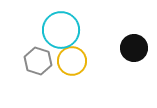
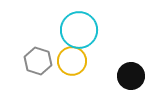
cyan circle: moved 18 px right
black circle: moved 3 px left, 28 px down
